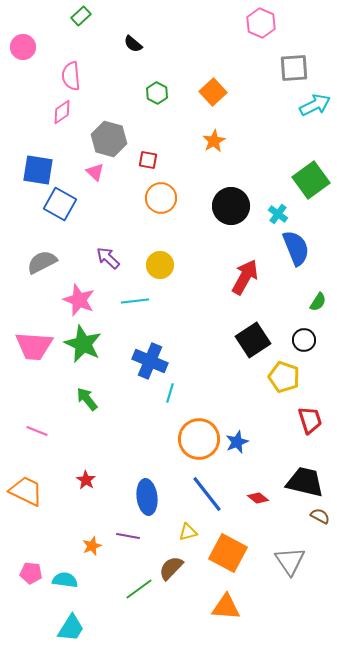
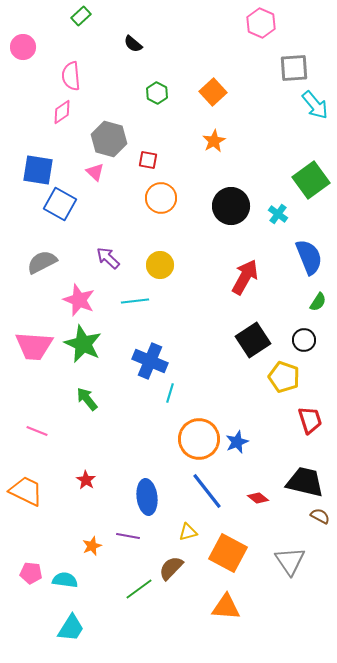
cyan arrow at (315, 105): rotated 76 degrees clockwise
blue semicircle at (296, 248): moved 13 px right, 9 px down
blue line at (207, 494): moved 3 px up
